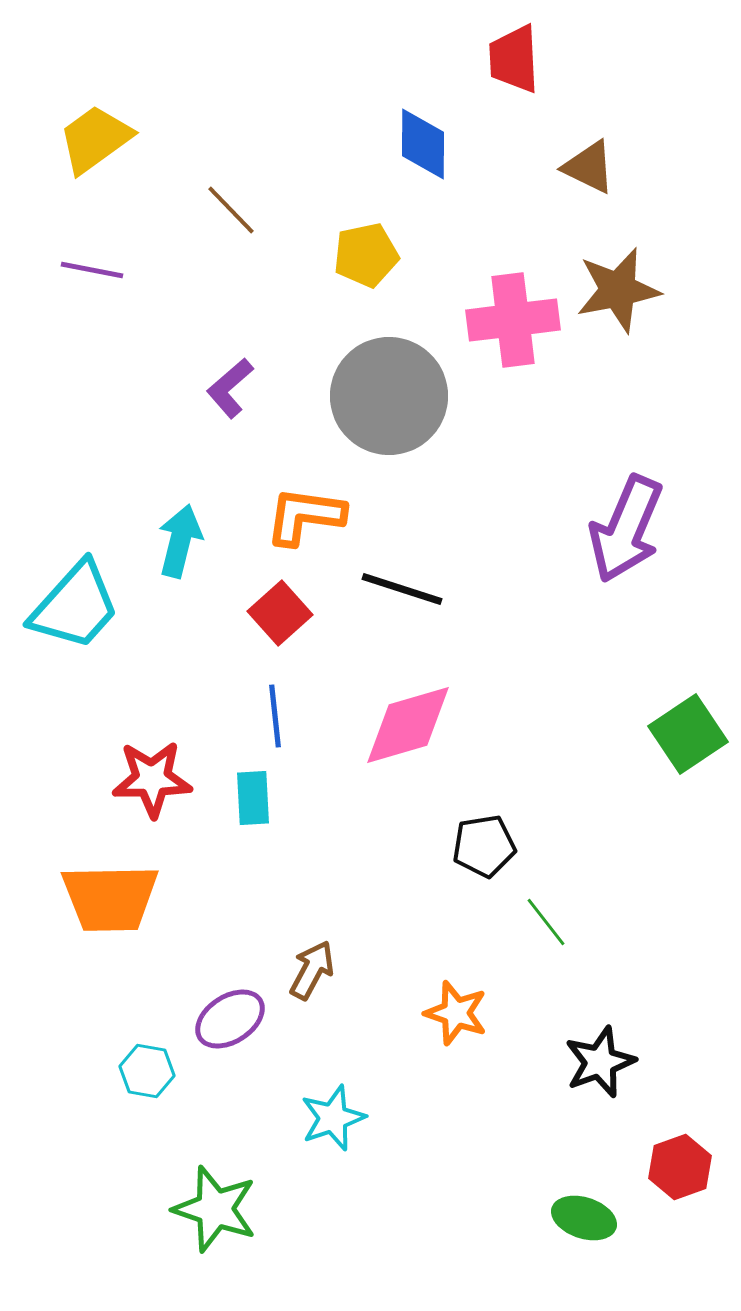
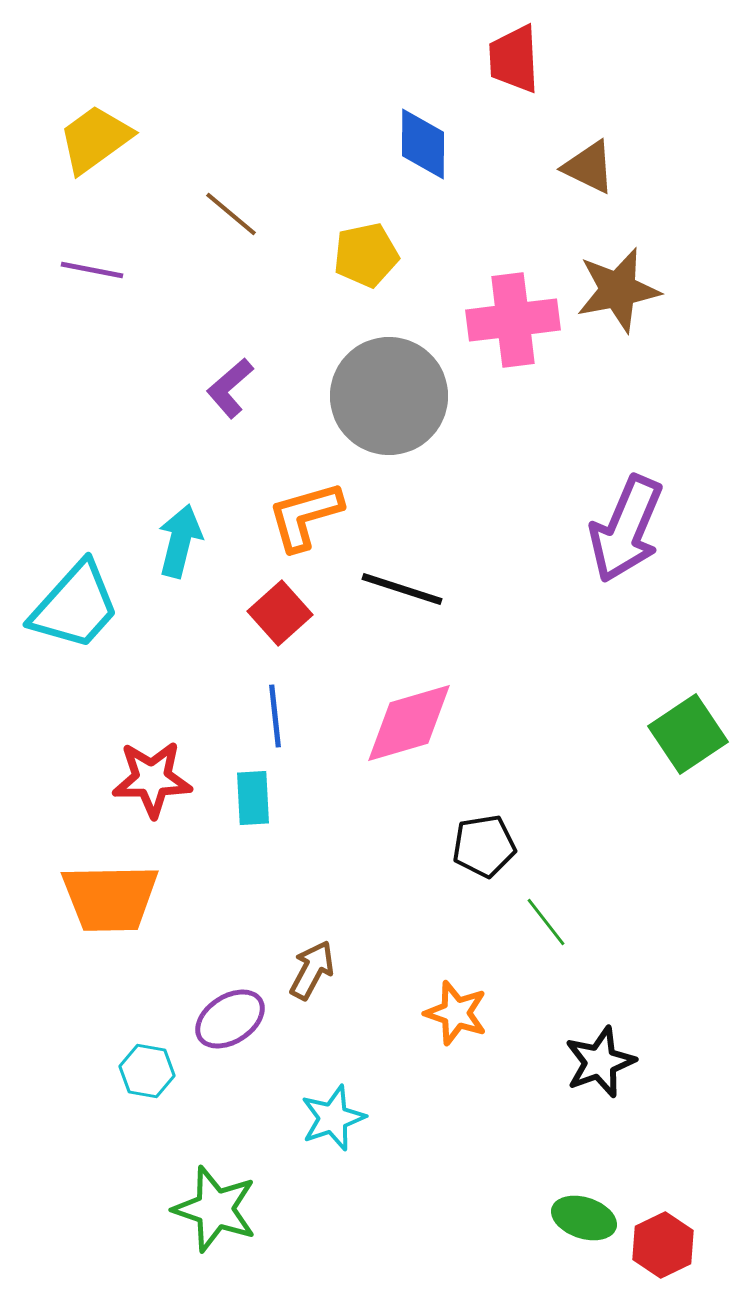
brown line: moved 4 px down; rotated 6 degrees counterclockwise
orange L-shape: rotated 24 degrees counterclockwise
pink diamond: moved 1 px right, 2 px up
red hexagon: moved 17 px left, 78 px down; rotated 6 degrees counterclockwise
